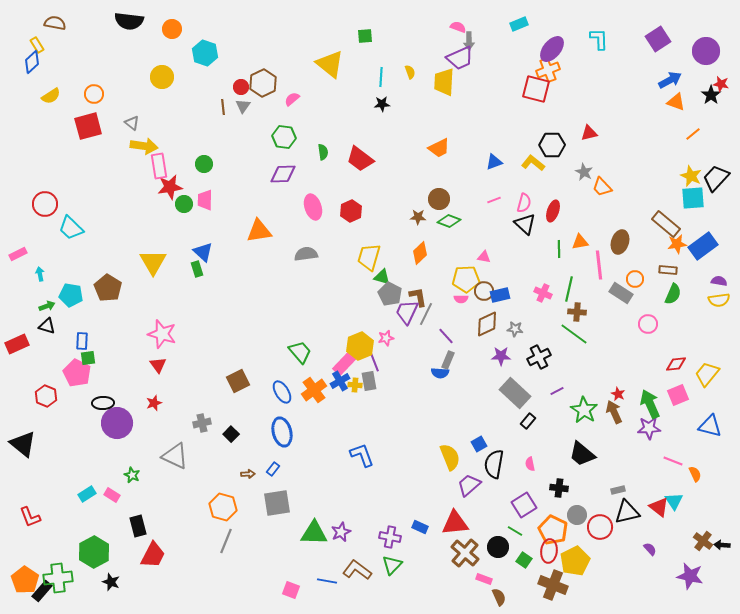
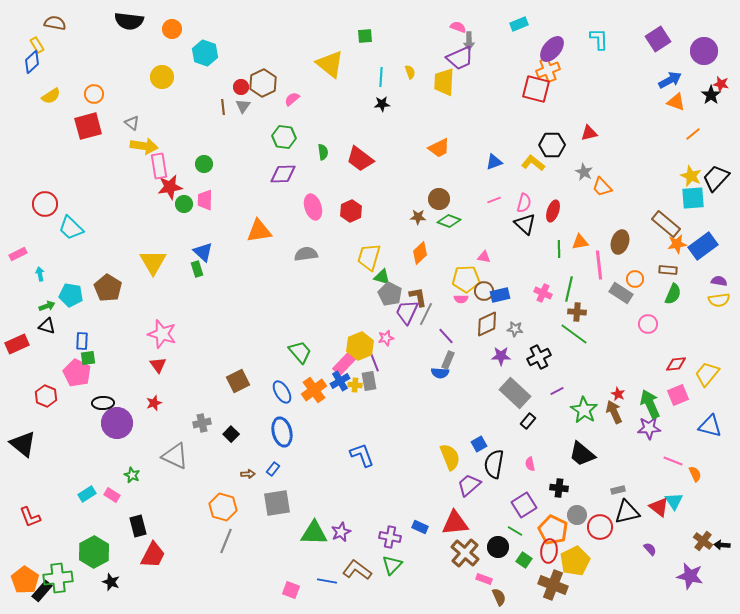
purple circle at (706, 51): moved 2 px left
